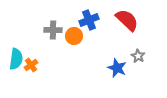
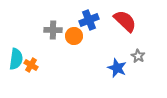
red semicircle: moved 2 px left, 1 px down
orange cross: rotated 24 degrees counterclockwise
